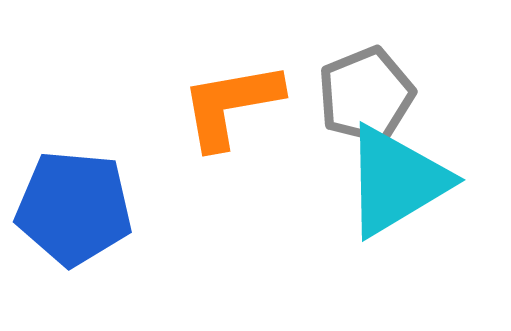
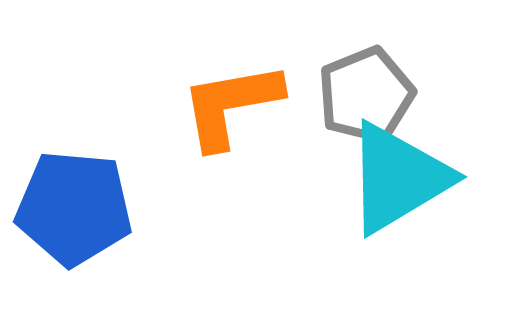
cyan triangle: moved 2 px right, 3 px up
